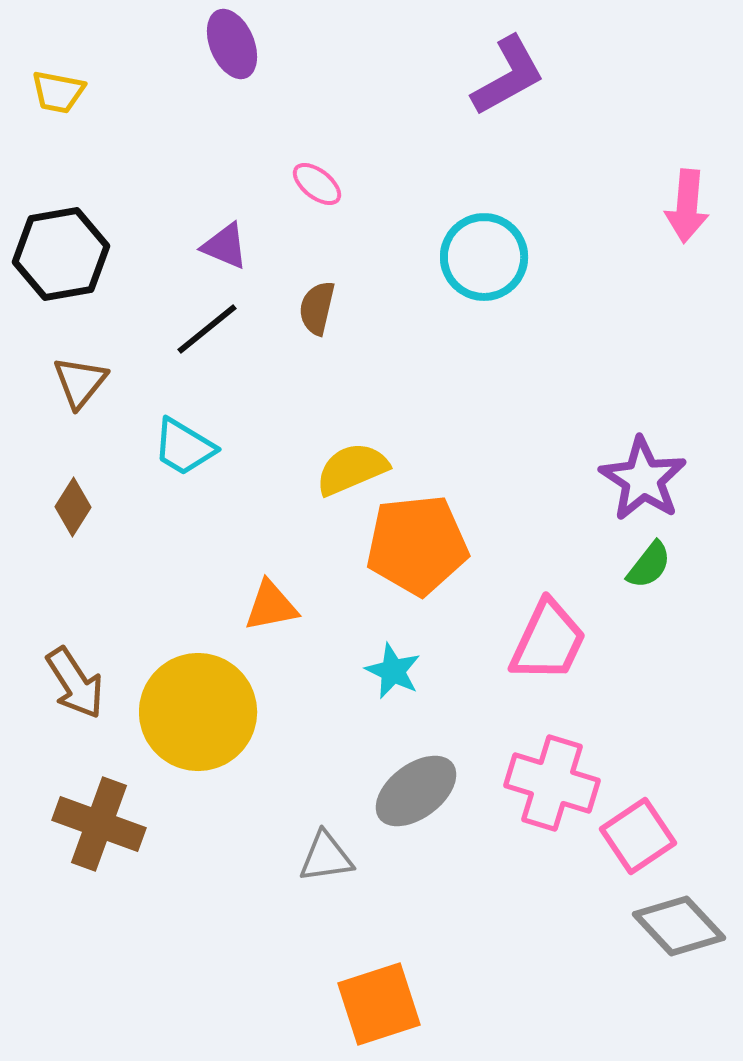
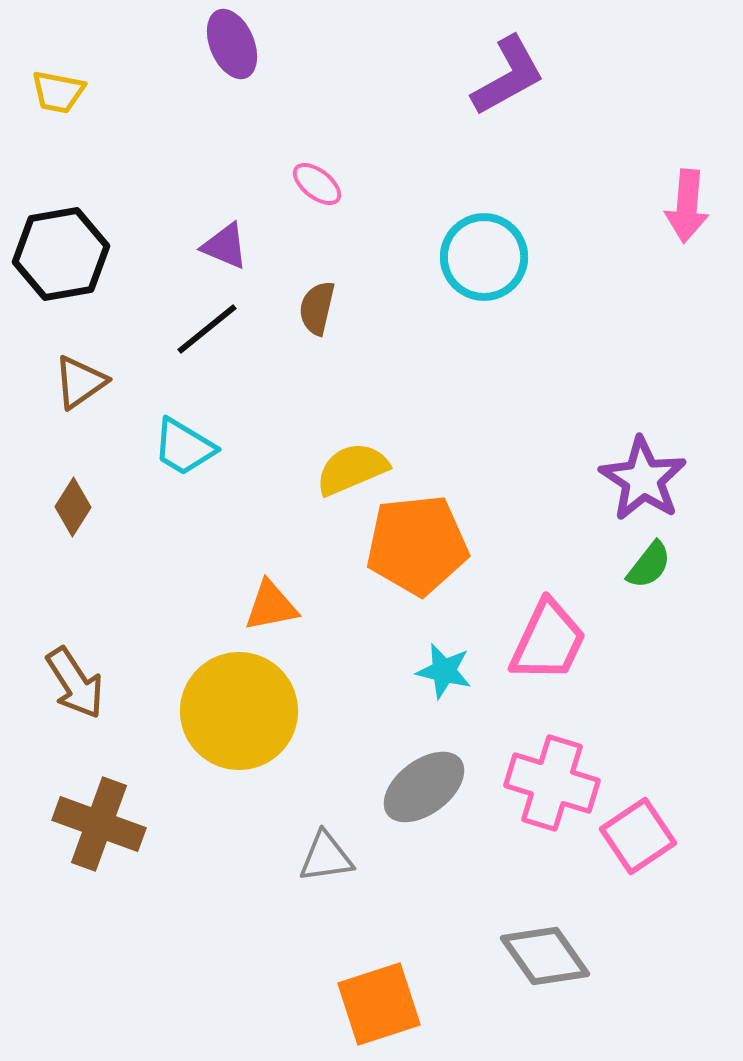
brown triangle: rotated 16 degrees clockwise
cyan star: moved 51 px right; rotated 12 degrees counterclockwise
yellow circle: moved 41 px right, 1 px up
gray ellipse: moved 8 px right, 4 px up
gray diamond: moved 134 px left, 30 px down; rotated 8 degrees clockwise
